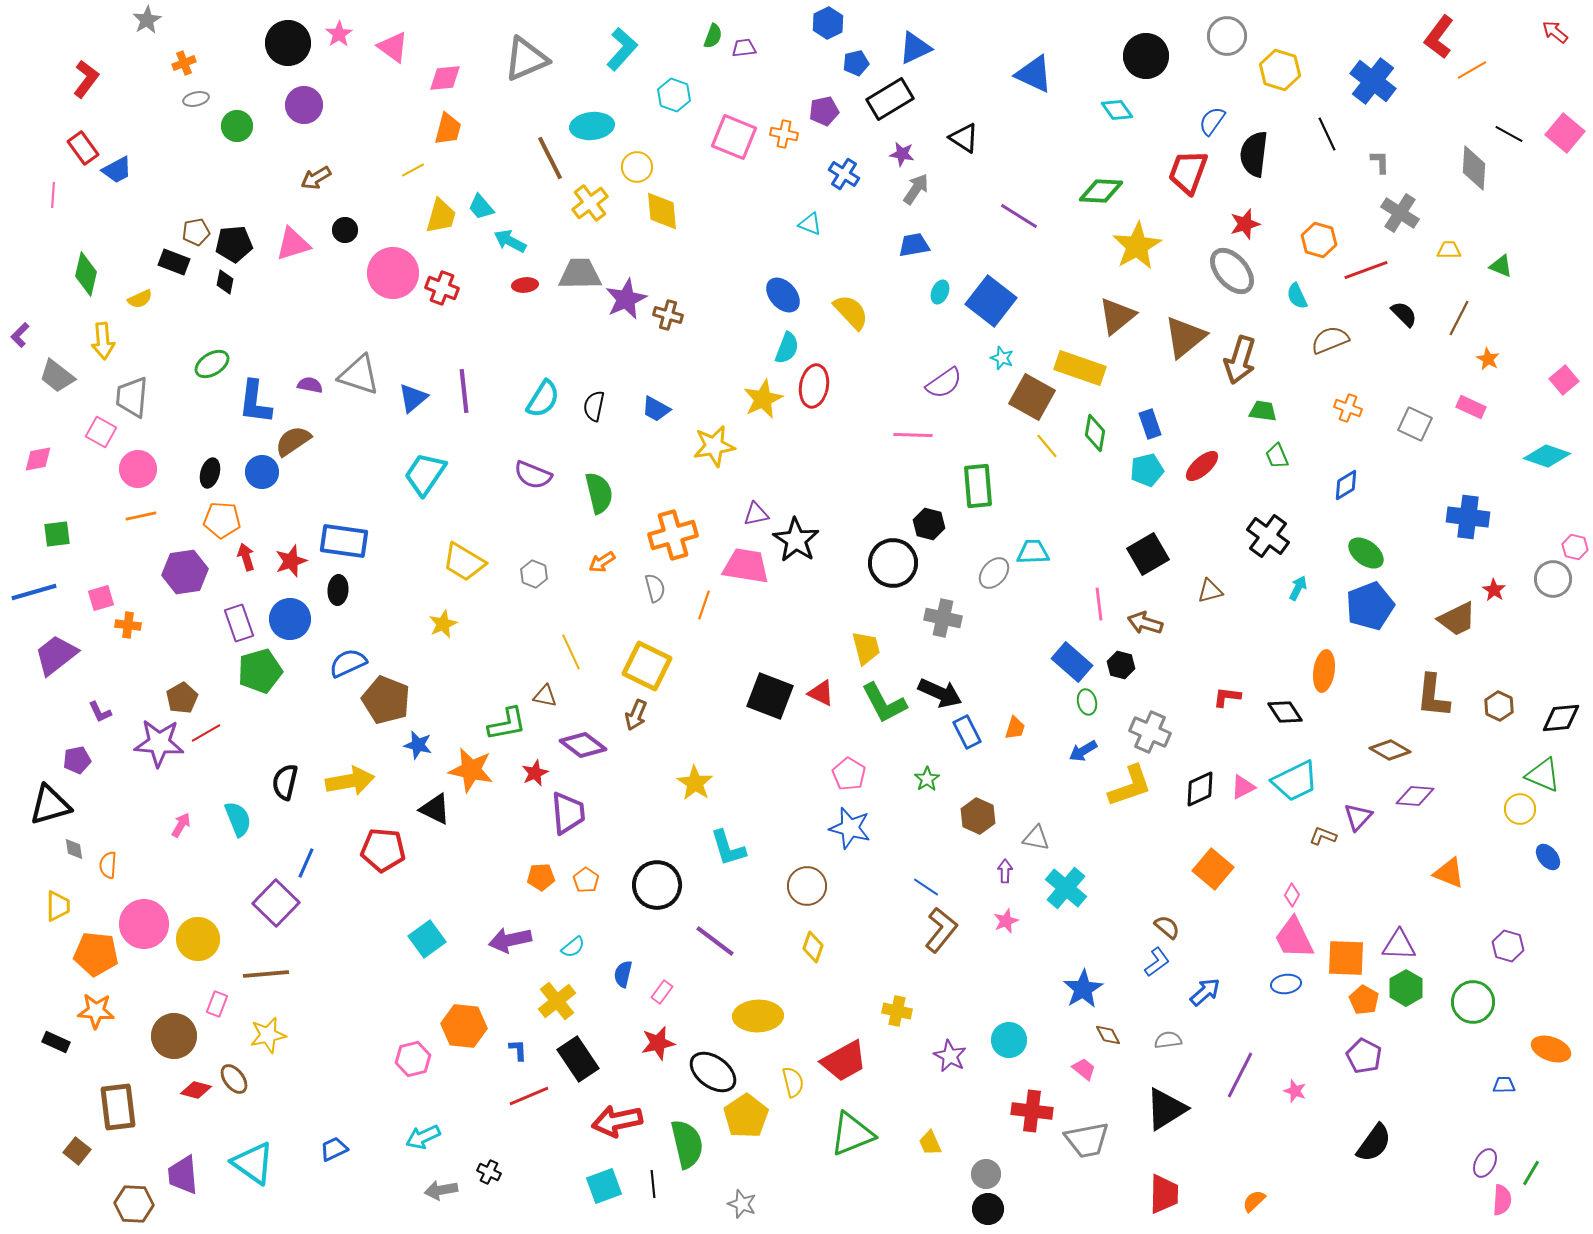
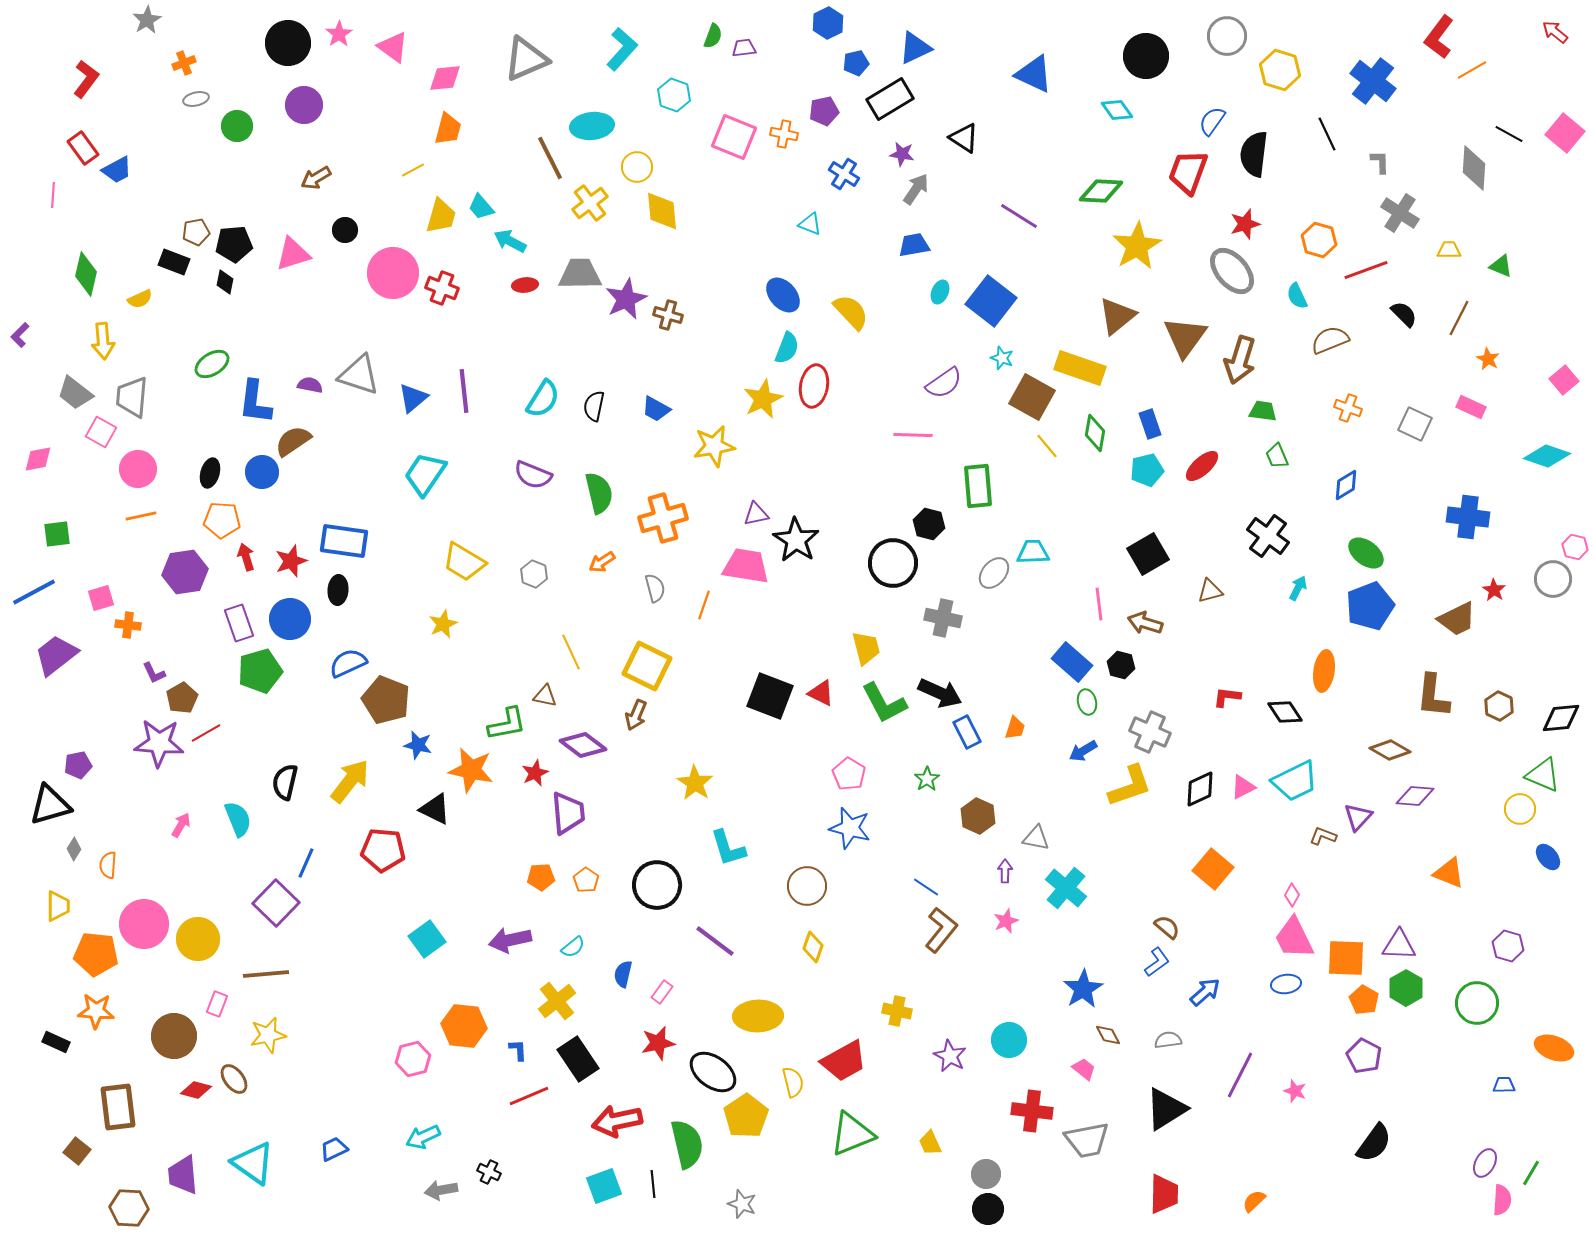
pink triangle at (293, 244): moved 10 px down
brown triangle at (1185, 337): rotated 15 degrees counterclockwise
gray trapezoid at (57, 376): moved 18 px right, 17 px down
orange cross at (673, 535): moved 10 px left, 17 px up
blue line at (34, 592): rotated 12 degrees counterclockwise
purple L-shape at (100, 712): moved 54 px right, 39 px up
purple pentagon at (77, 760): moved 1 px right, 5 px down
yellow arrow at (350, 781): rotated 42 degrees counterclockwise
gray diamond at (74, 849): rotated 40 degrees clockwise
green circle at (1473, 1002): moved 4 px right, 1 px down
orange ellipse at (1551, 1049): moved 3 px right, 1 px up
brown hexagon at (134, 1204): moved 5 px left, 4 px down
